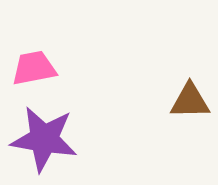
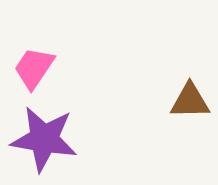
pink trapezoid: rotated 45 degrees counterclockwise
